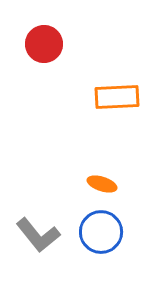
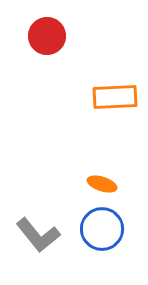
red circle: moved 3 px right, 8 px up
orange rectangle: moved 2 px left
blue circle: moved 1 px right, 3 px up
